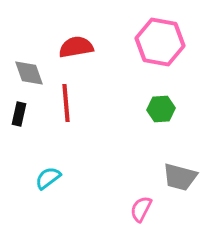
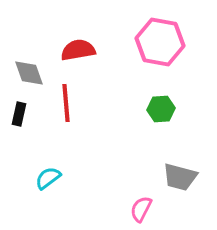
red semicircle: moved 2 px right, 3 px down
